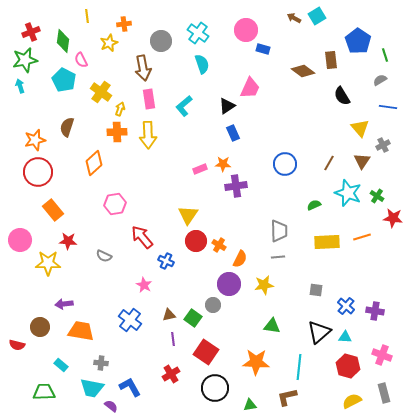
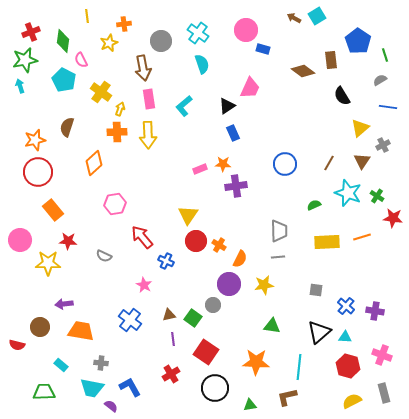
yellow triangle at (360, 128): rotated 30 degrees clockwise
